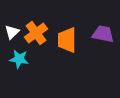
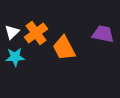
orange trapezoid: moved 3 px left, 8 px down; rotated 28 degrees counterclockwise
cyan star: moved 4 px left, 2 px up; rotated 12 degrees counterclockwise
